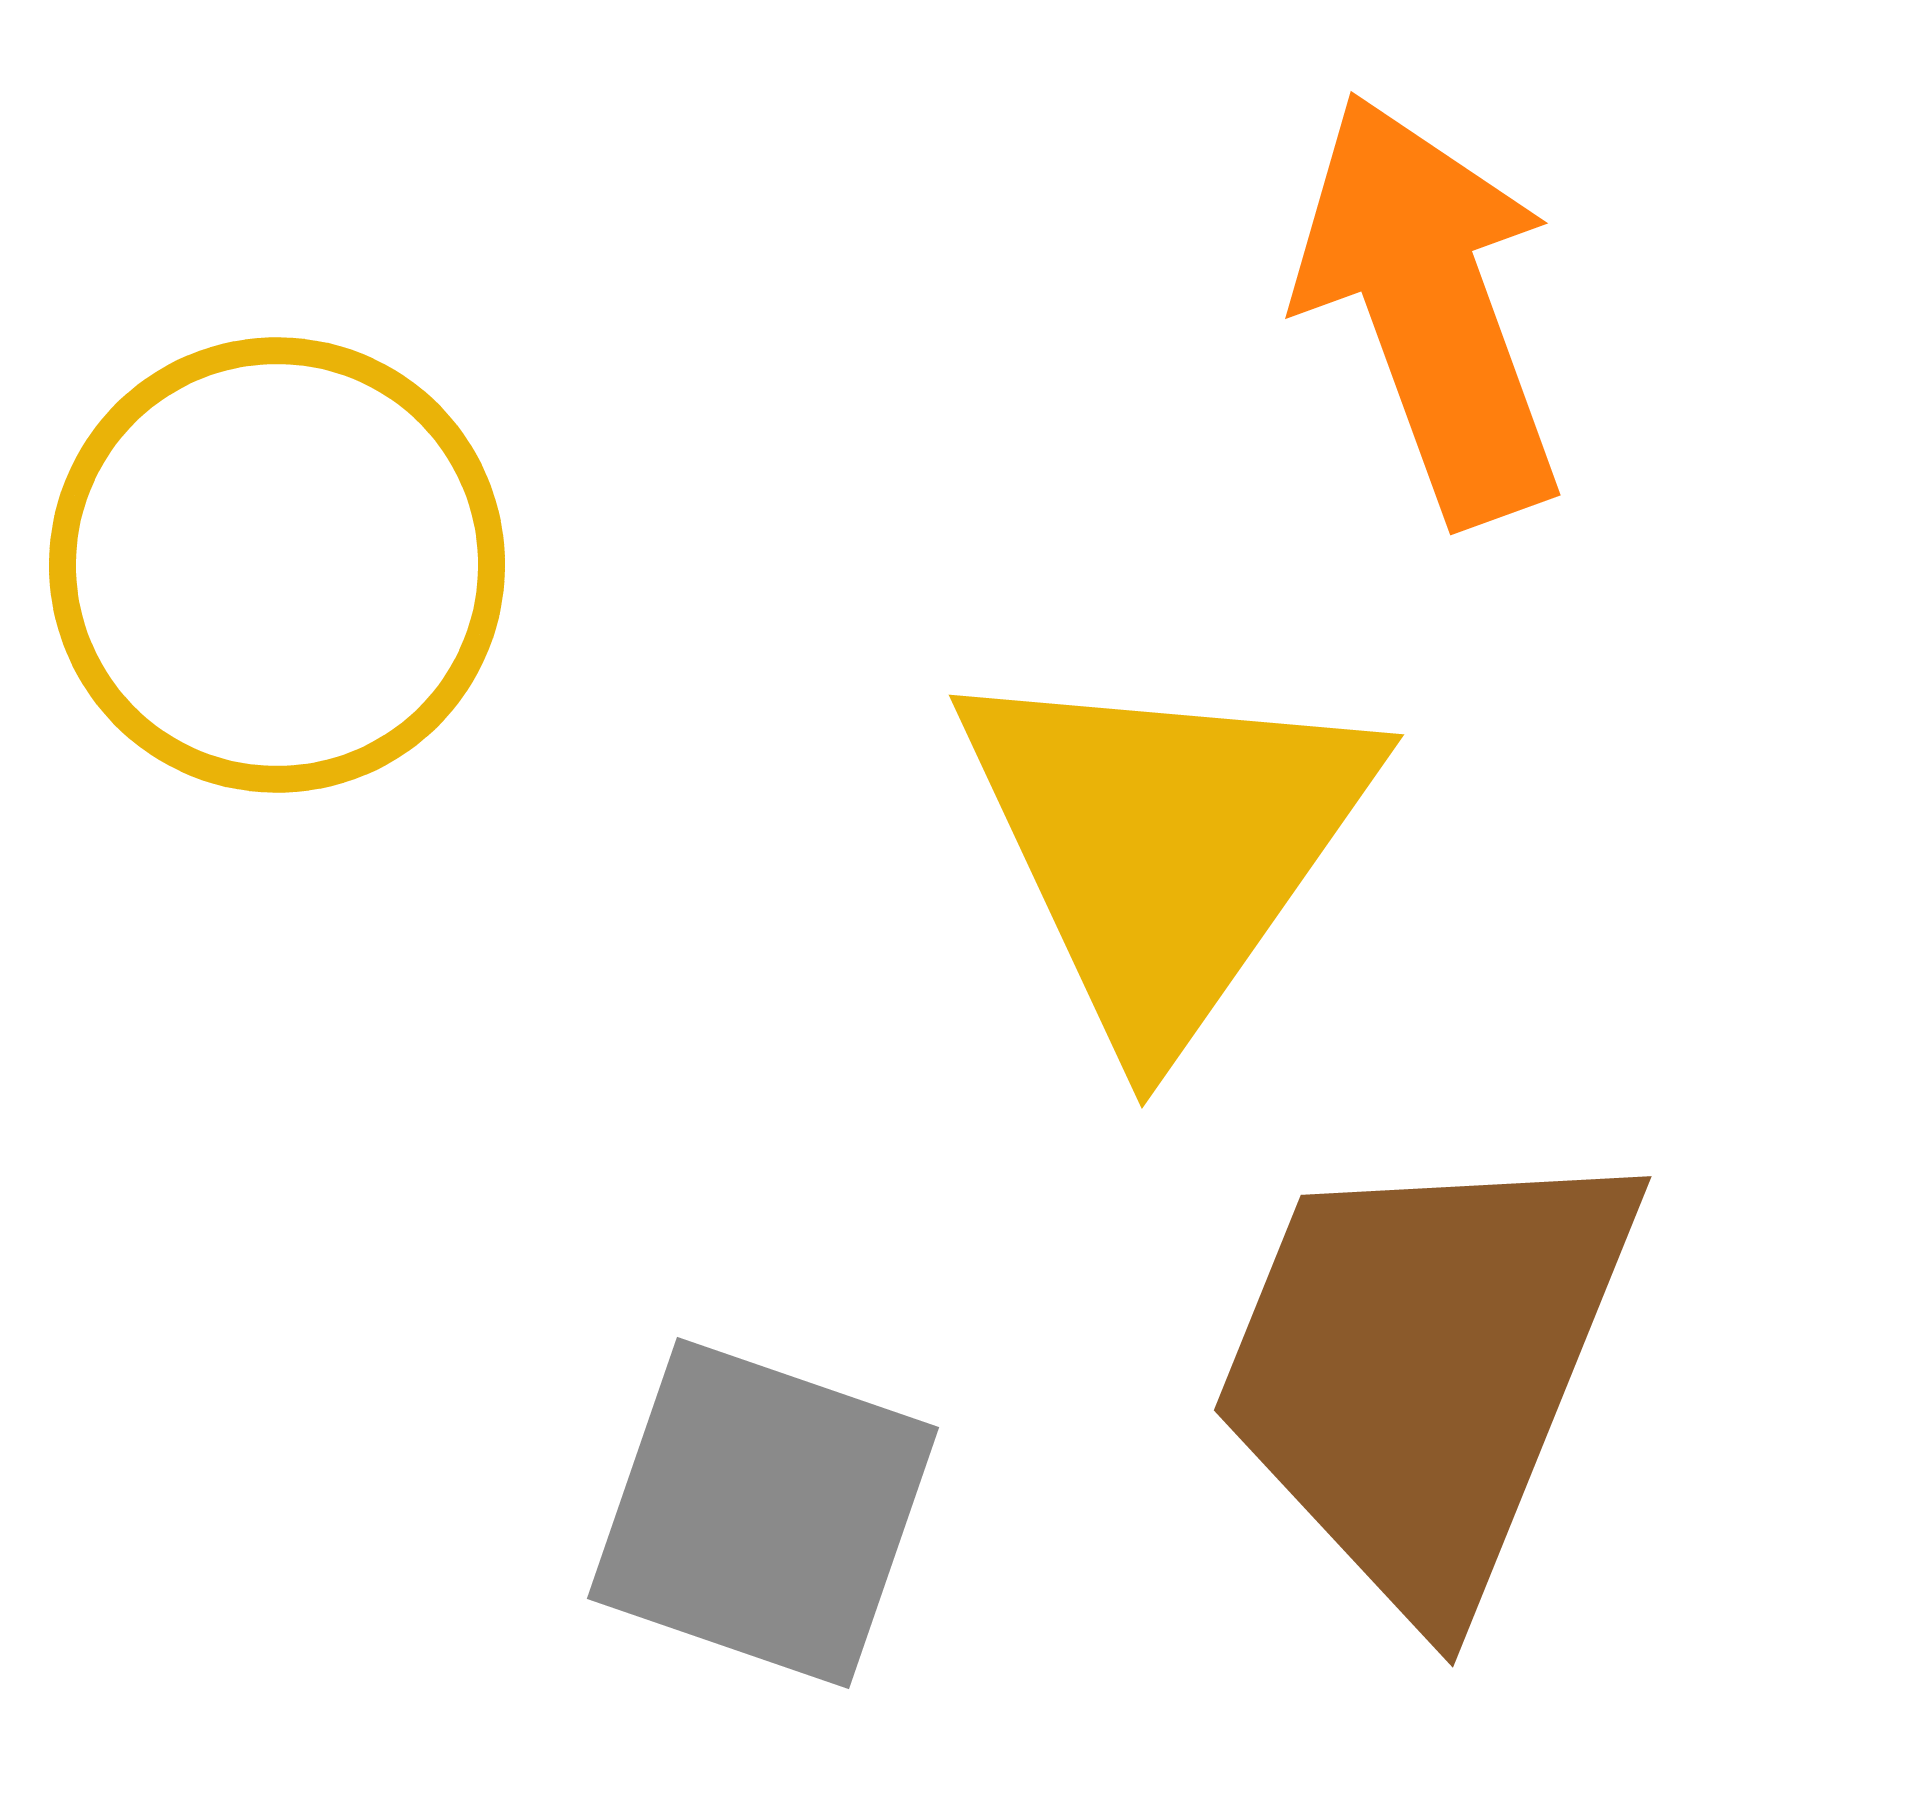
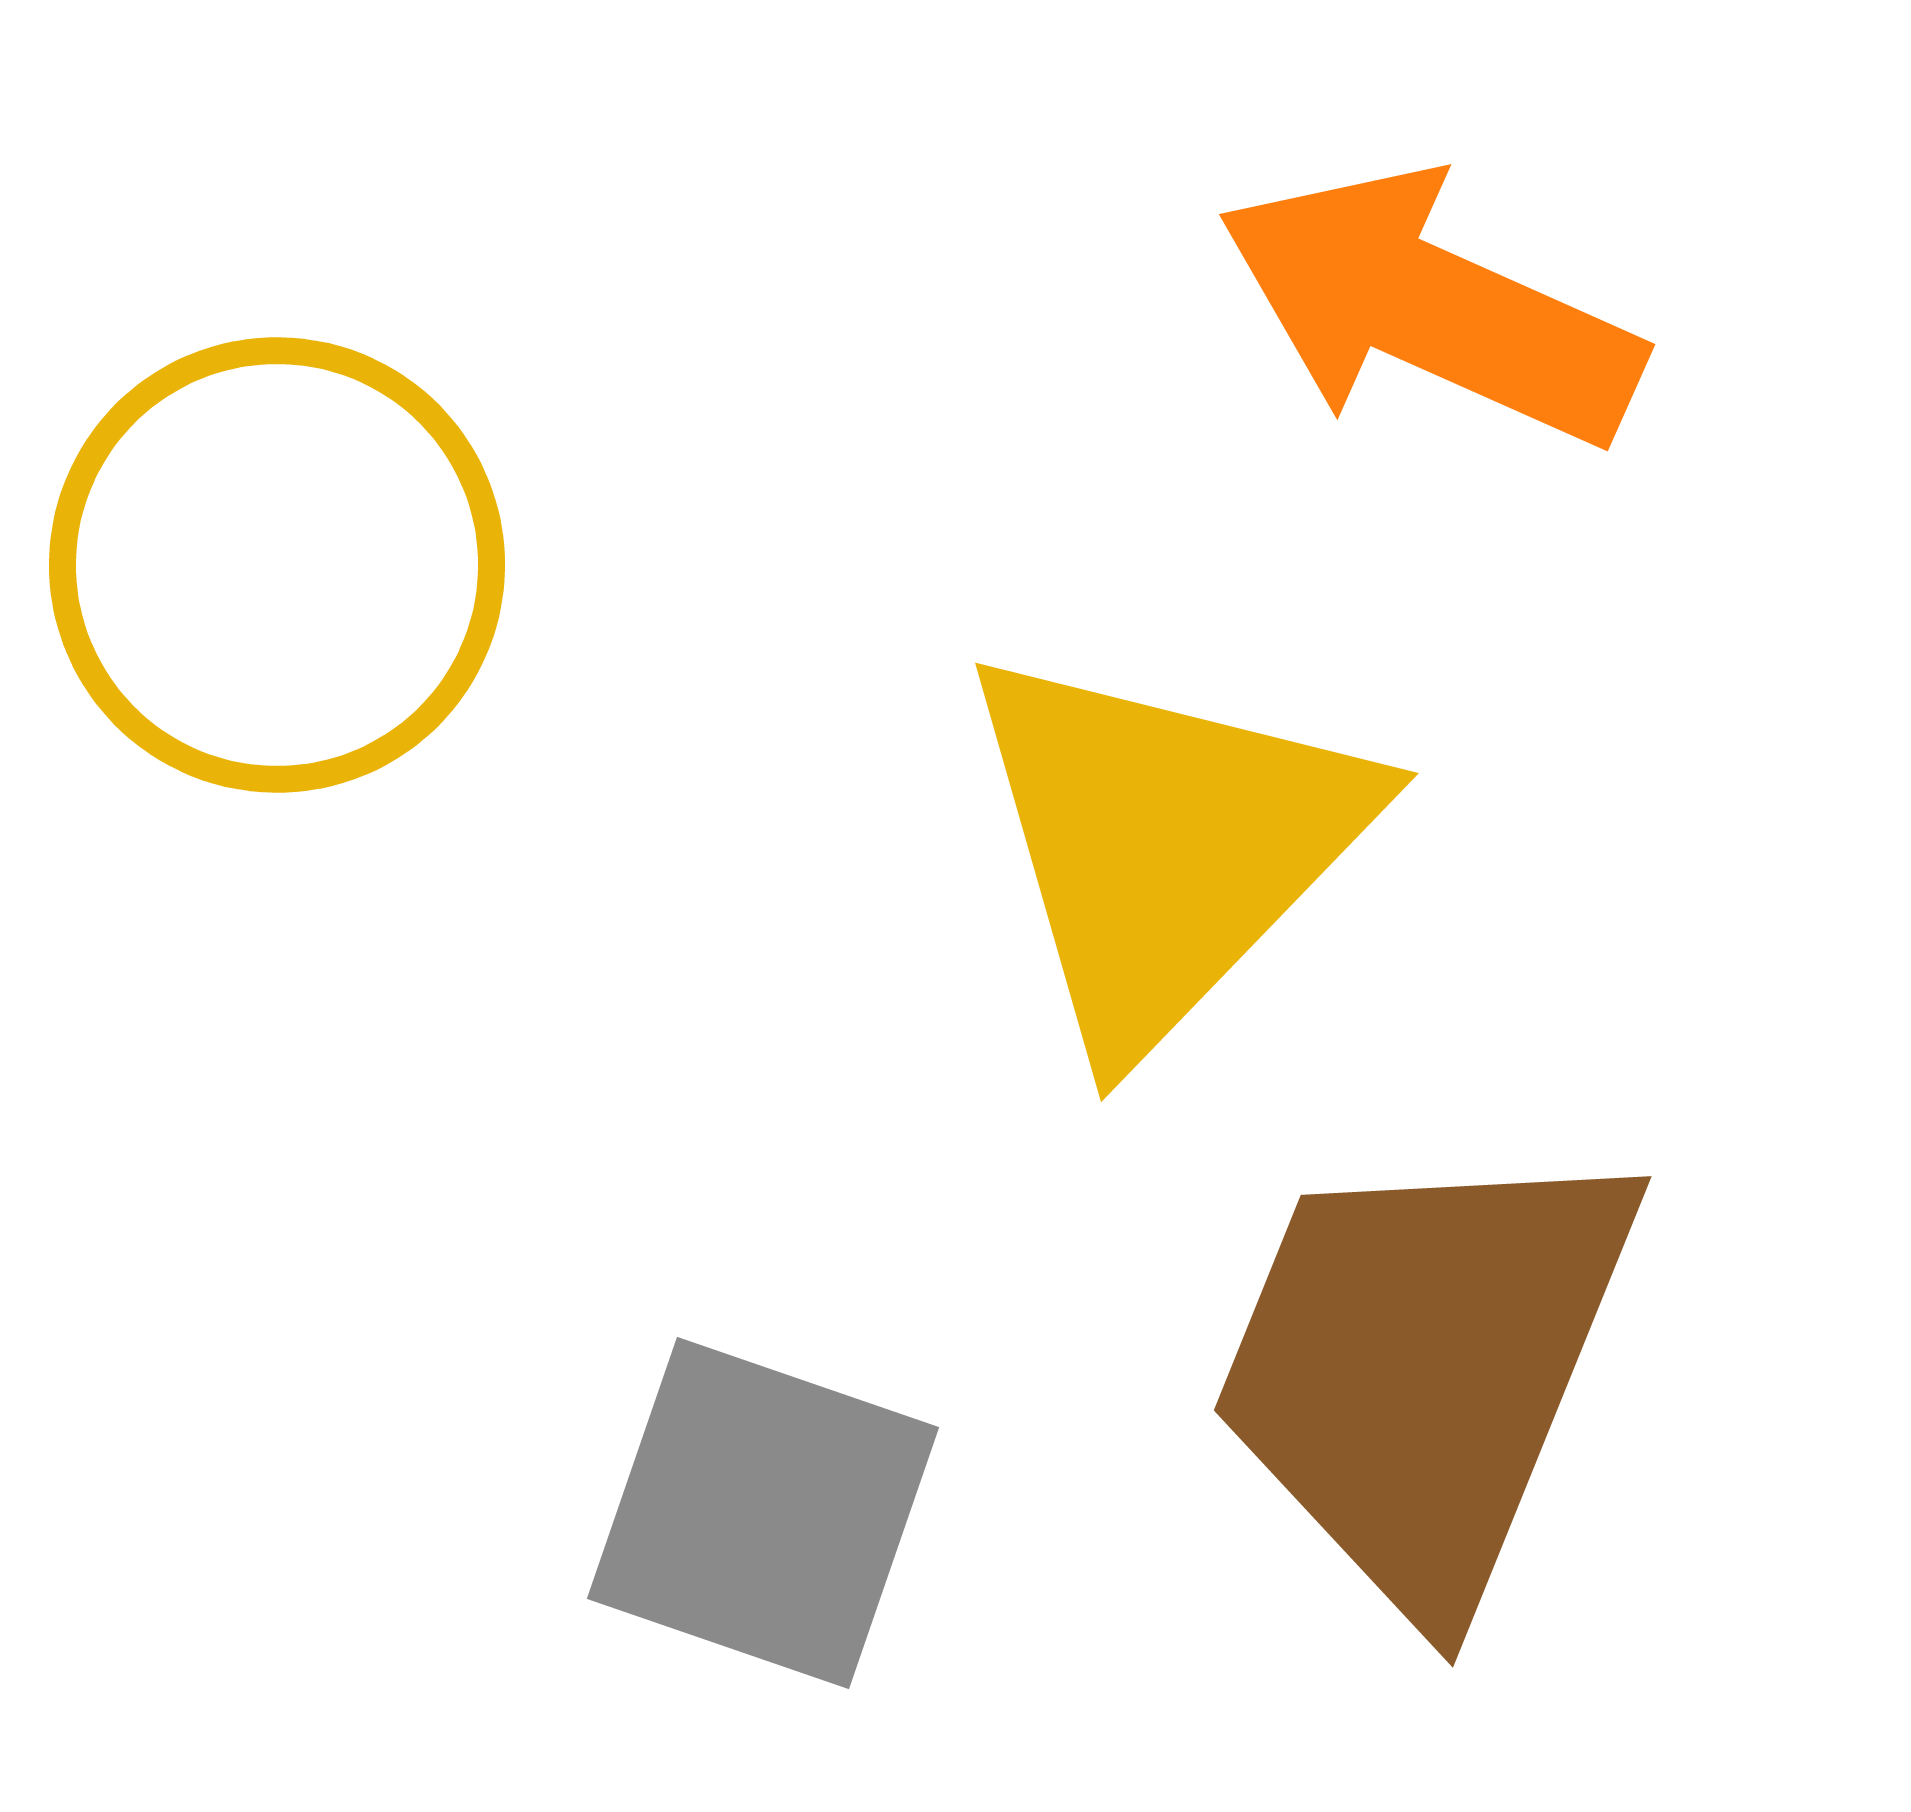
orange arrow: rotated 46 degrees counterclockwise
yellow triangle: rotated 9 degrees clockwise
